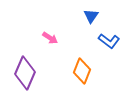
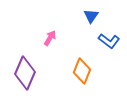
pink arrow: rotated 91 degrees counterclockwise
